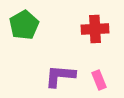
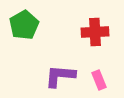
red cross: moved 3 px down
